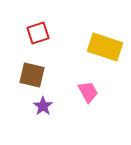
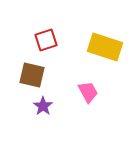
red square: moved 8 px right, 7 px down
